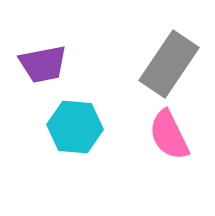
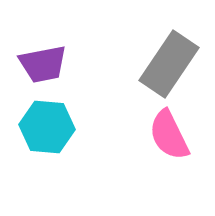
cyan hexagon: moved 28 px left
